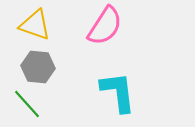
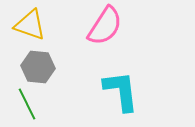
yellow triangle: moved 5 px left
cyan L-shape: moved 3 px right, 1 px up
green line: rotated 16 degrees clockwise
